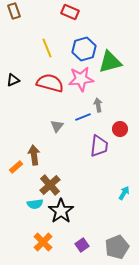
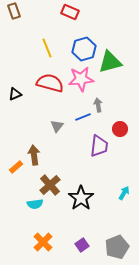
black triangle: moved 2 px right, 14 px down
black star: moved 20 px right, 13 px up
